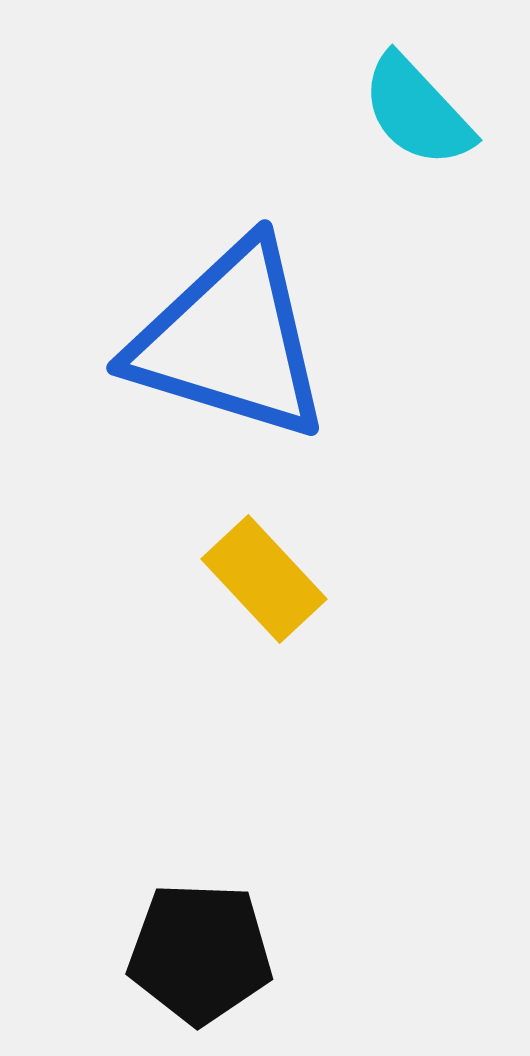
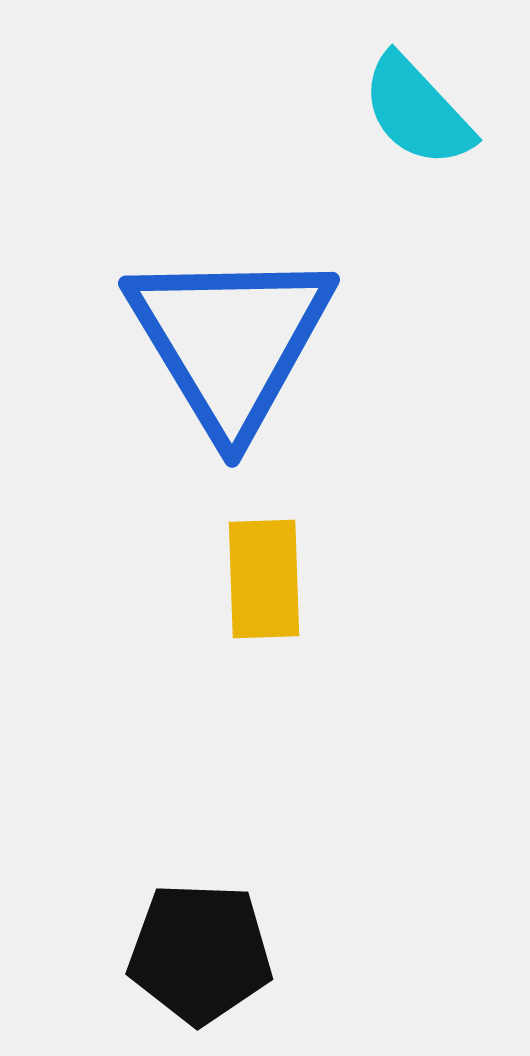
blue triangle: rotated 42 degrees clockwise
yellow rectangle: rotated 41 degrees clockwise
